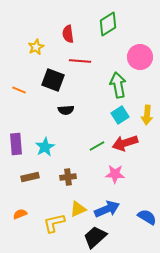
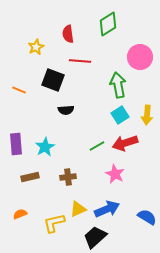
pink star: rotated 24 degrees clockwise
